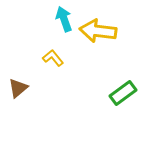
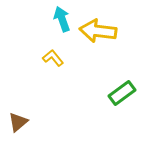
cyan arrow: moved 2 px left
brown triangle: moved 34 px down
green rectangle: moved 1 px left
